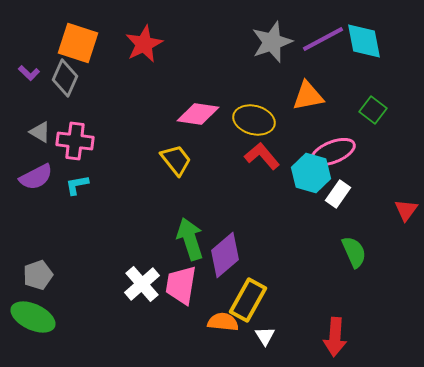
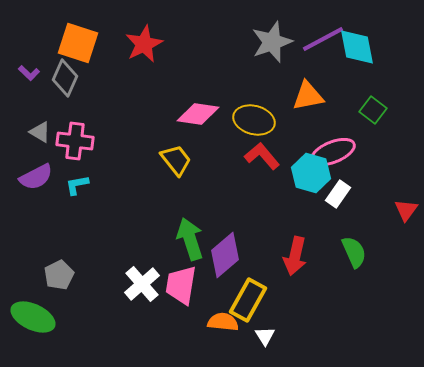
cyan diamond: moved 7 px left, 6 px down
gray pentagon: moved 21 px right; rotated 8 degrees counterclockwise
red arrow: moved 40 px left, 81 px up; rotated 9 degrees clockwise
